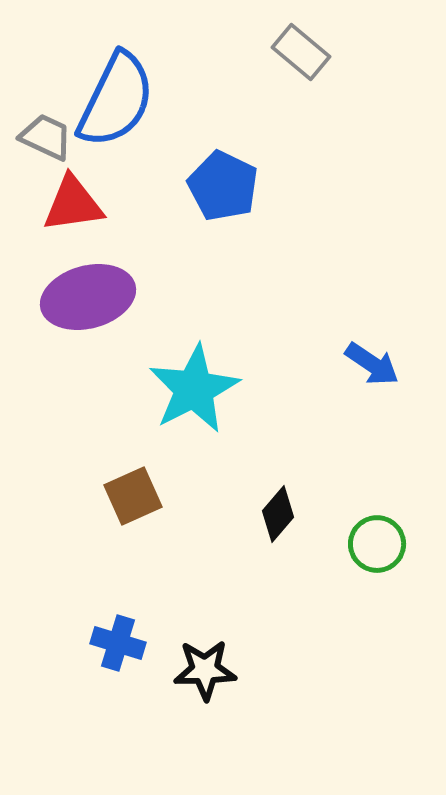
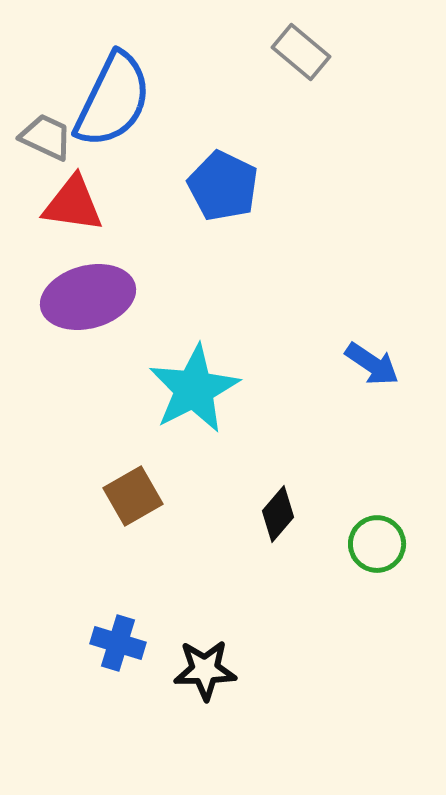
blue semicircle: moved 3 px left
red triangle: rotated 16 degrees clockwise
brown square: rotated 6 degrees counterclockwise
